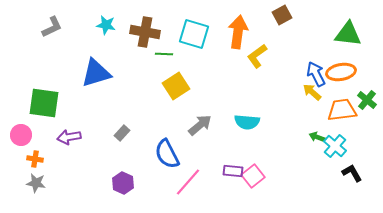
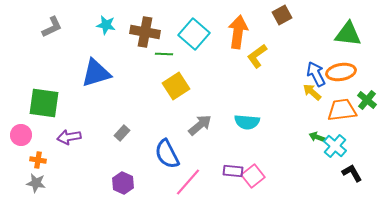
cyan square: rotated 24 degrees clockwise
orange cross: moved 3 px right, 1 px down
